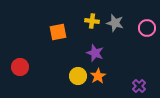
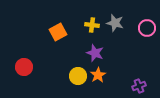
yellow cross: moved 4 px down
orange square: rotated 18 degrees counterclockwise
red circle: moved 4 px right
orange star: moved 1 px up
purple cross: rotated 24 degrees clockwise
